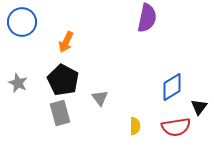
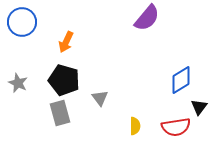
purple semicircle: rotated 28 degrees clockwise
black pentagon: moved 1 px right; rotated 12 degrees counterclockwise
blue diamond: moved 9 px right, 7 px up
